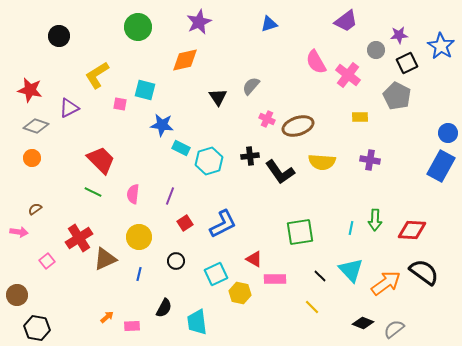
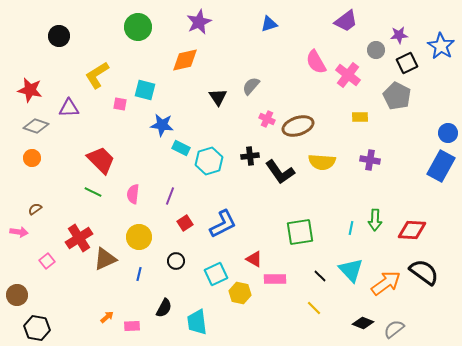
purple triangle at (69, 108): rotated 25 degrees clockwise
yellow line at (312, 307): moved 2 px right, 1 px down
